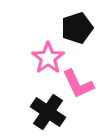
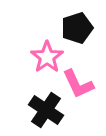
pink star: moved 1 px left, 1 px up
black cross: moved 2 px left, 2 px up
